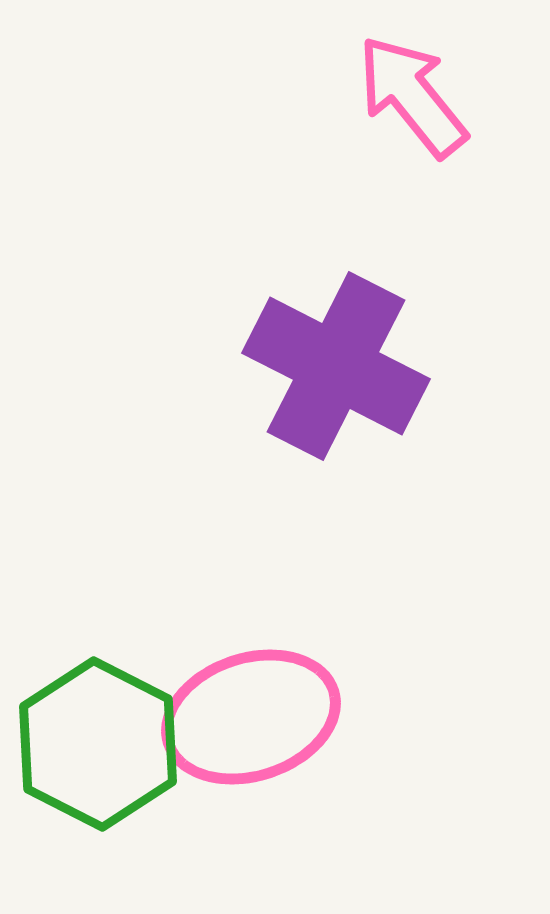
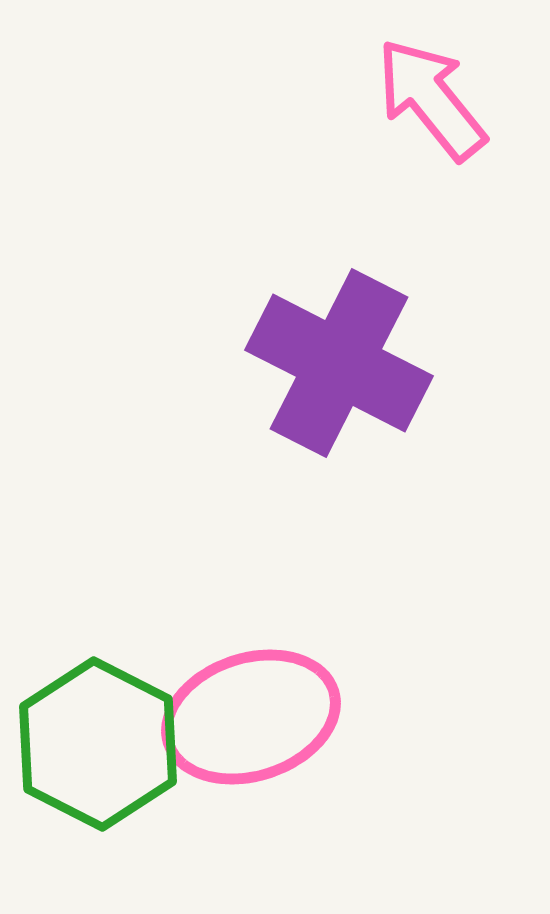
pink arrow: moved 19 px right, 3 px down
purple cross: moved 3 px right, 3 px up
